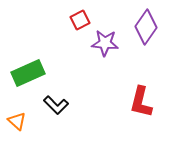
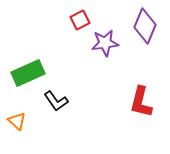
purple diamond: moved 1 px left, 1 px up; rotated 12 degrees counterclockwise
purple star: rotated 12 degrees counterclockwise
black L-shape: moved 4 px up; rotated 10 degrees clockwise
